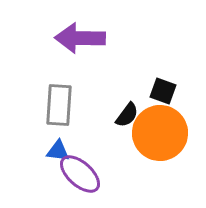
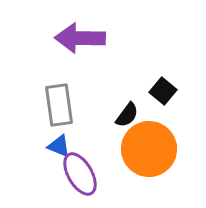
black square: rotated 20 degrees clockwise
gray rectangle: rotated 12 degrees counterclockwise
orange circle: moved 11 px left, 16 px down
blue triangle: moved 1 px right, 5 px up; rotated 15 degrees clockwise
purple ellipse: rotated 18 degrees clockwise
